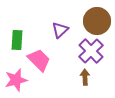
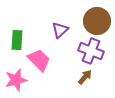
purple cross: rotated 25 degrees counterclockwise
brown arrow: rotated 42 degrees clockwise
